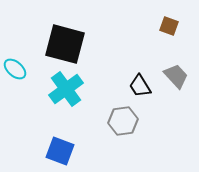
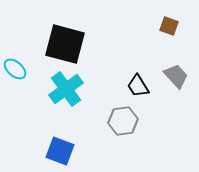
black trapezoid: moved 2 px left
